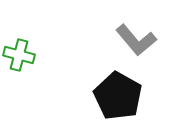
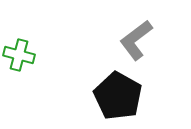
gray L-shape: rotated 93 degrees clockwise
